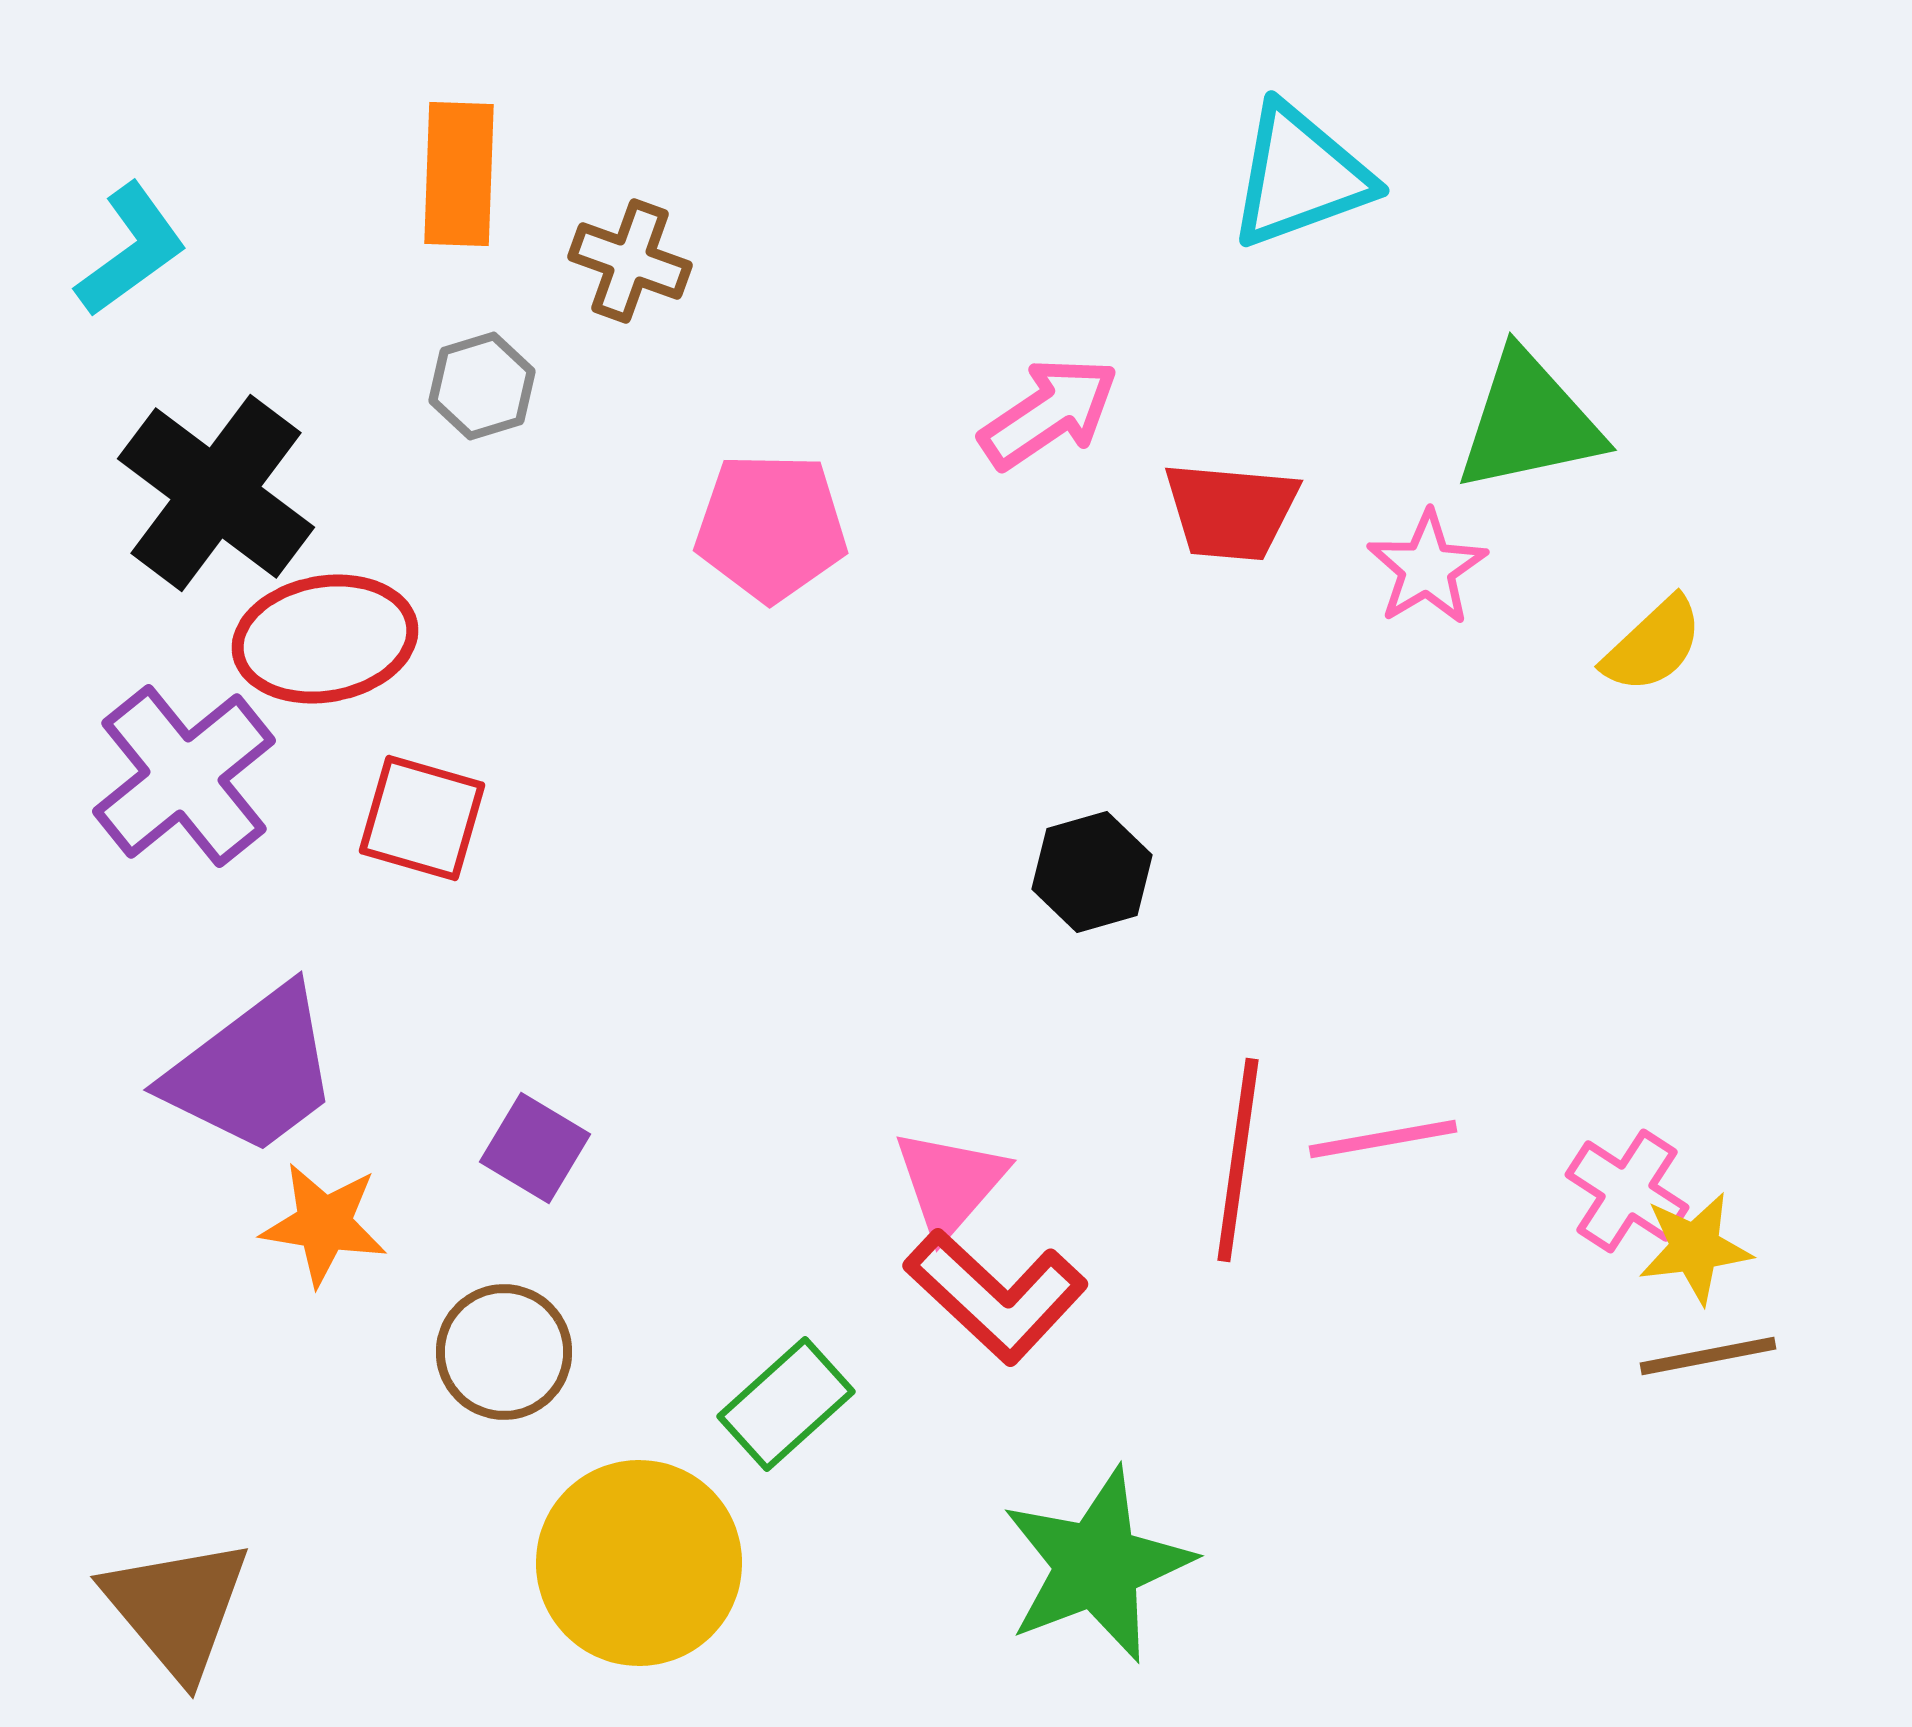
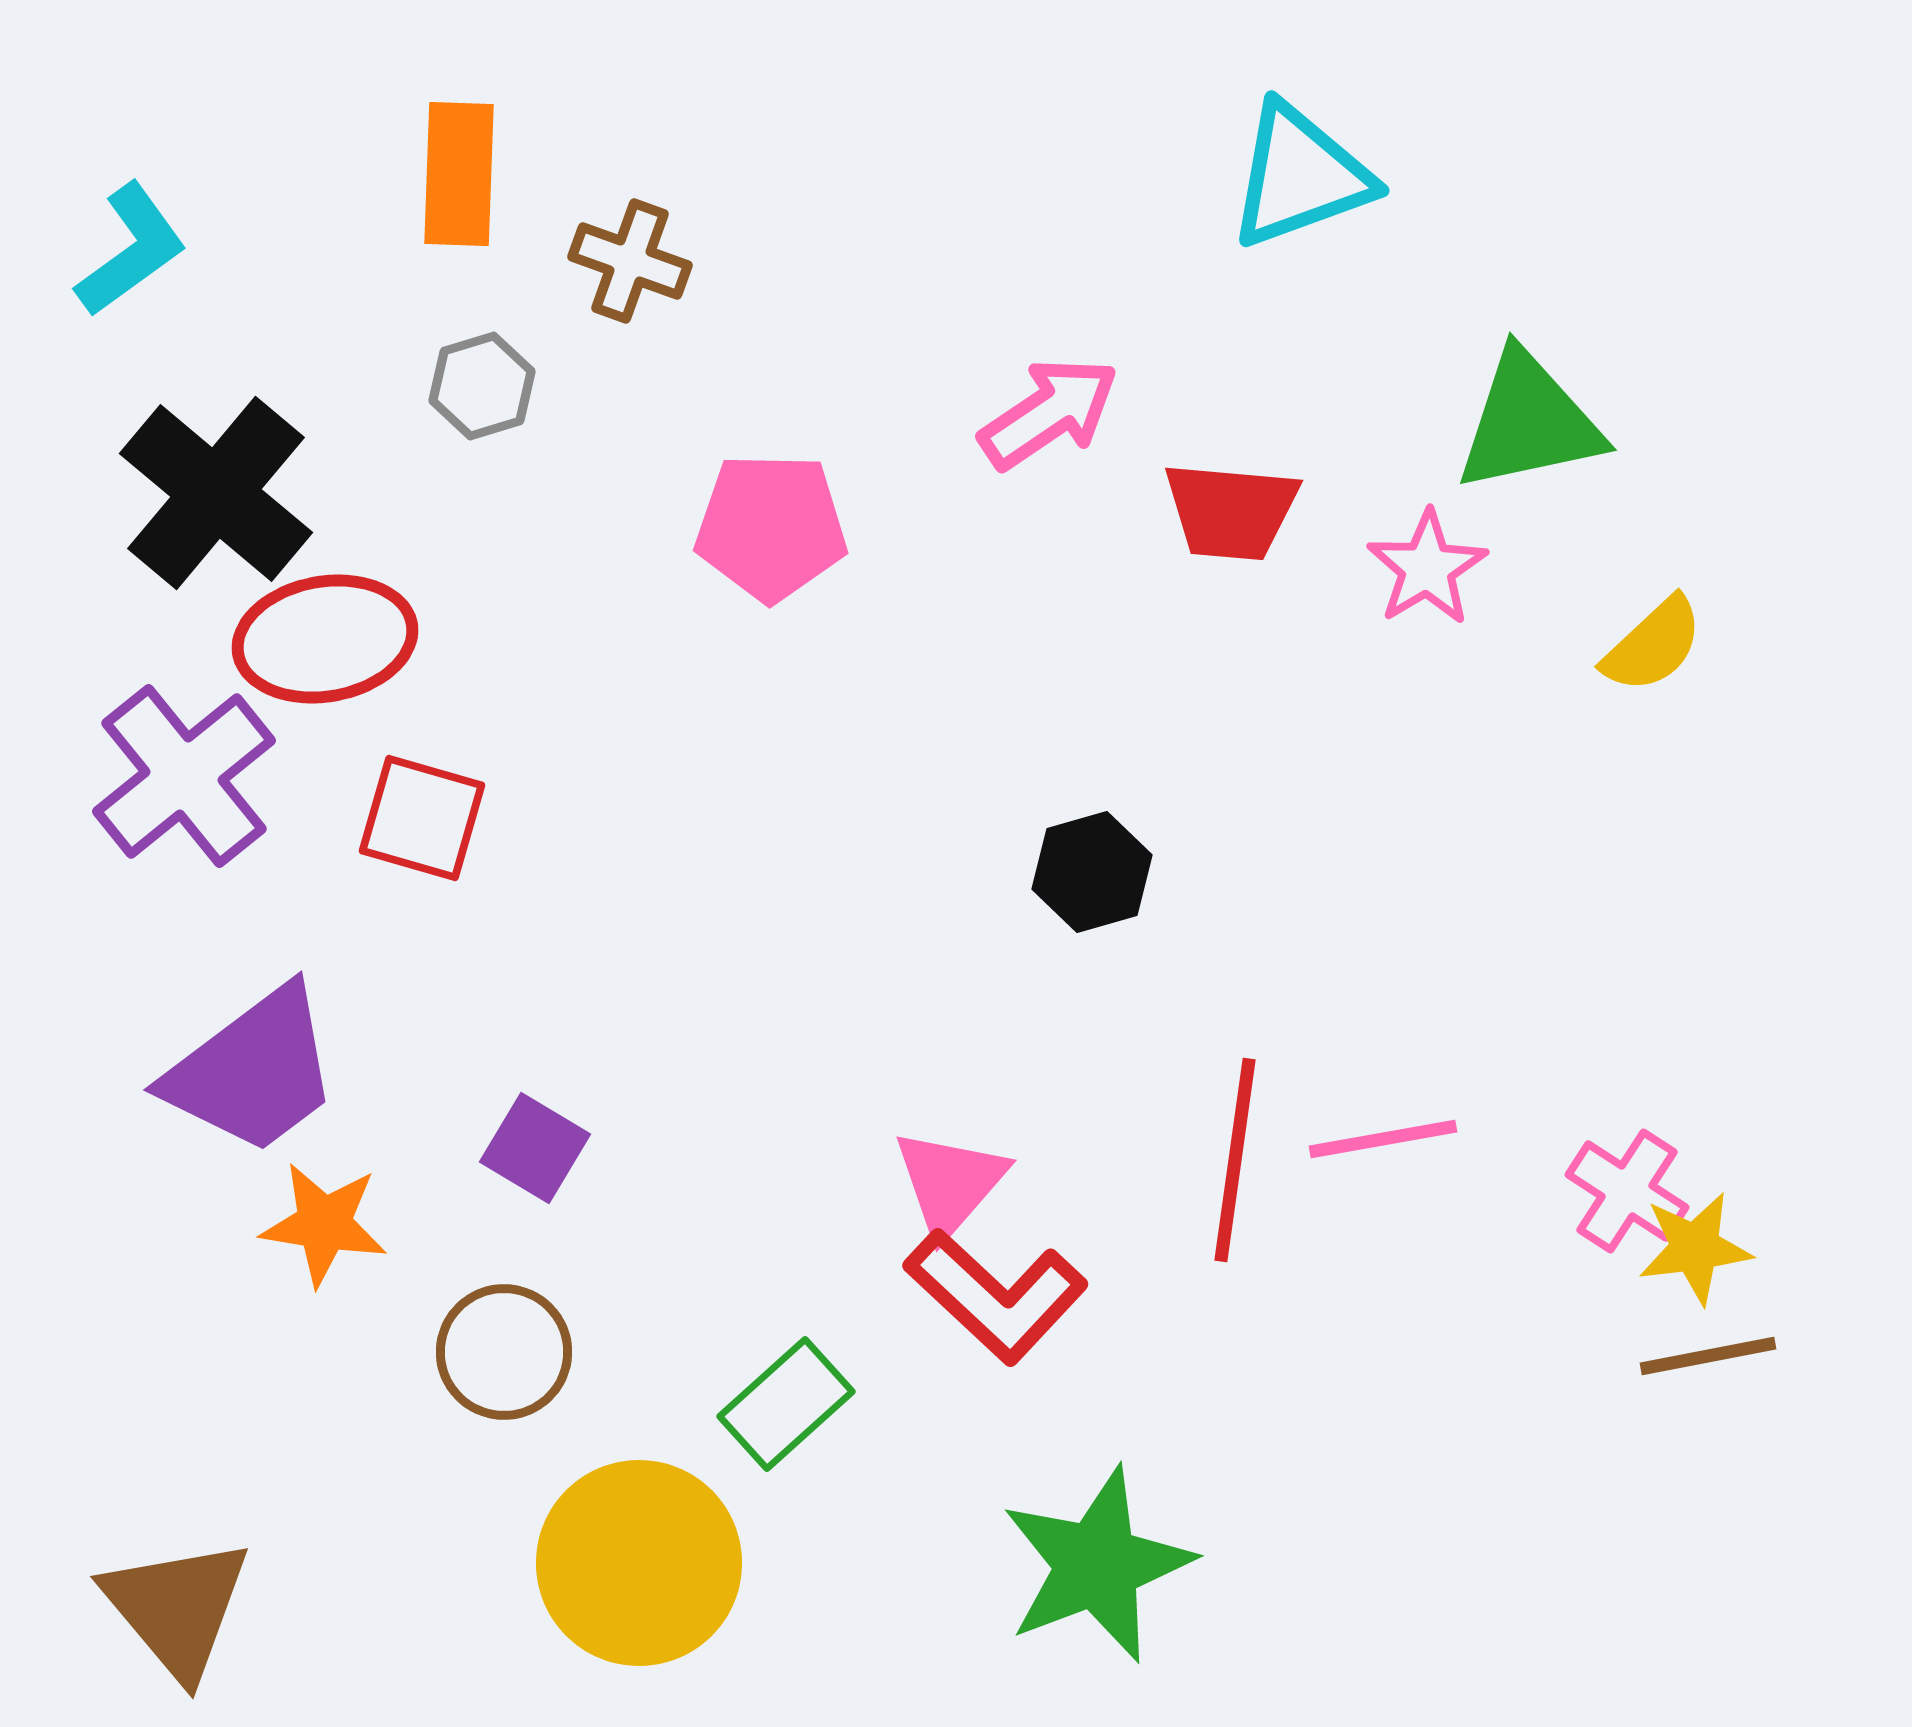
black cross: rotated 3 degrees clockwise
red line: moved 3 px left
